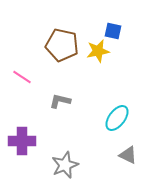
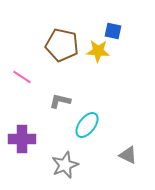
yellow star: rotated 15 degrees clockwise
cyan ellipse: moved 30 px left, 7 px down
purple cross: moved 2 px up
